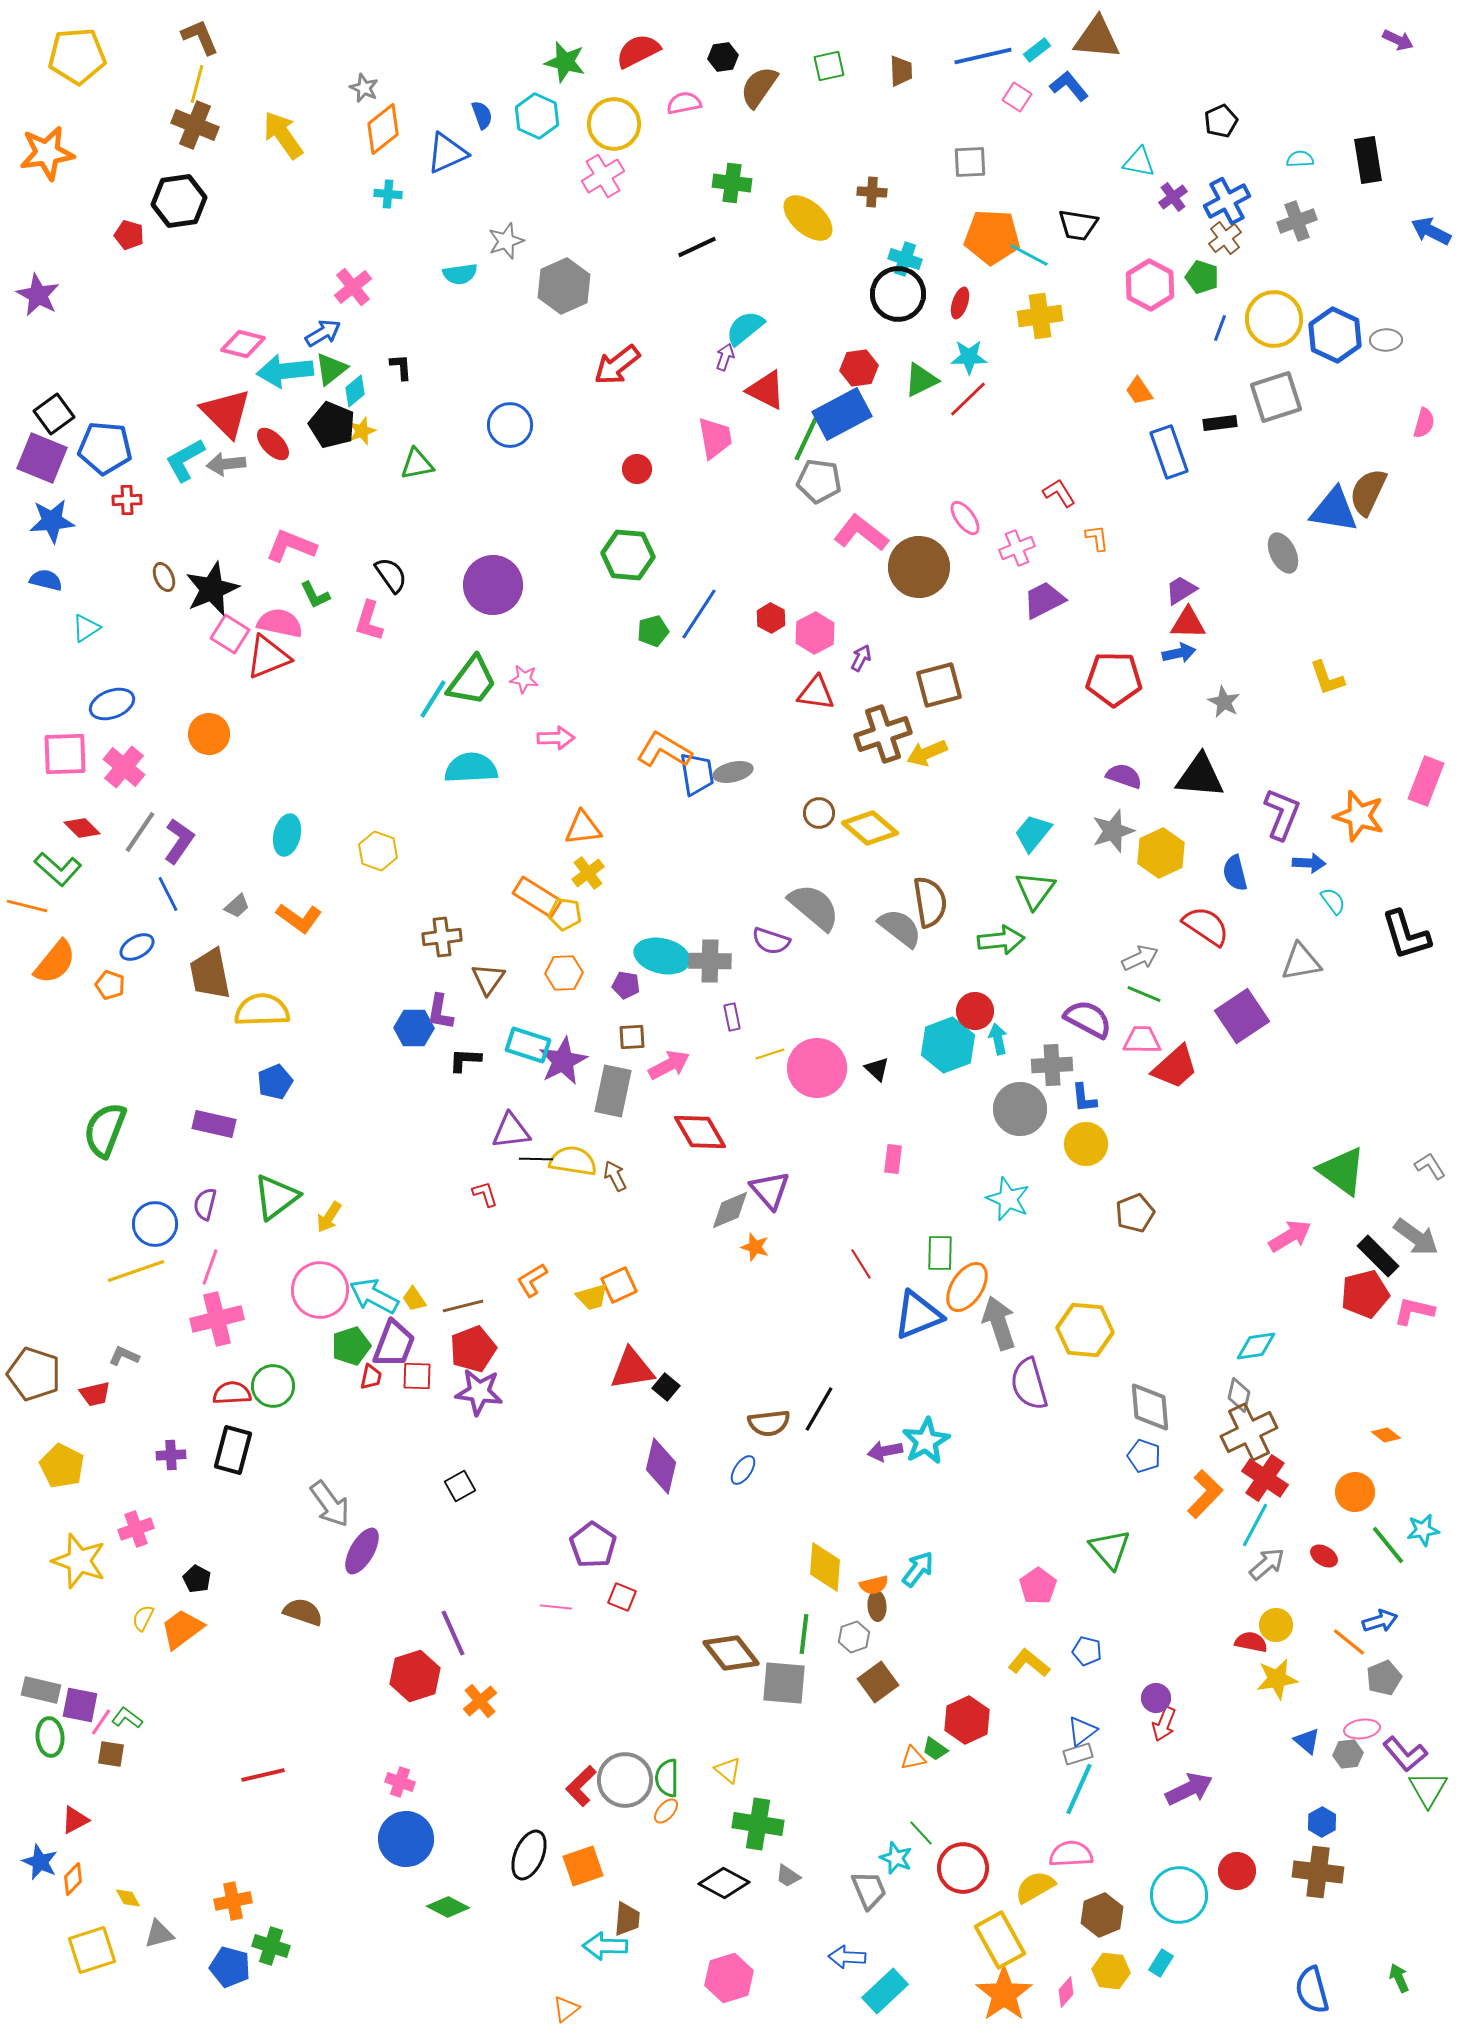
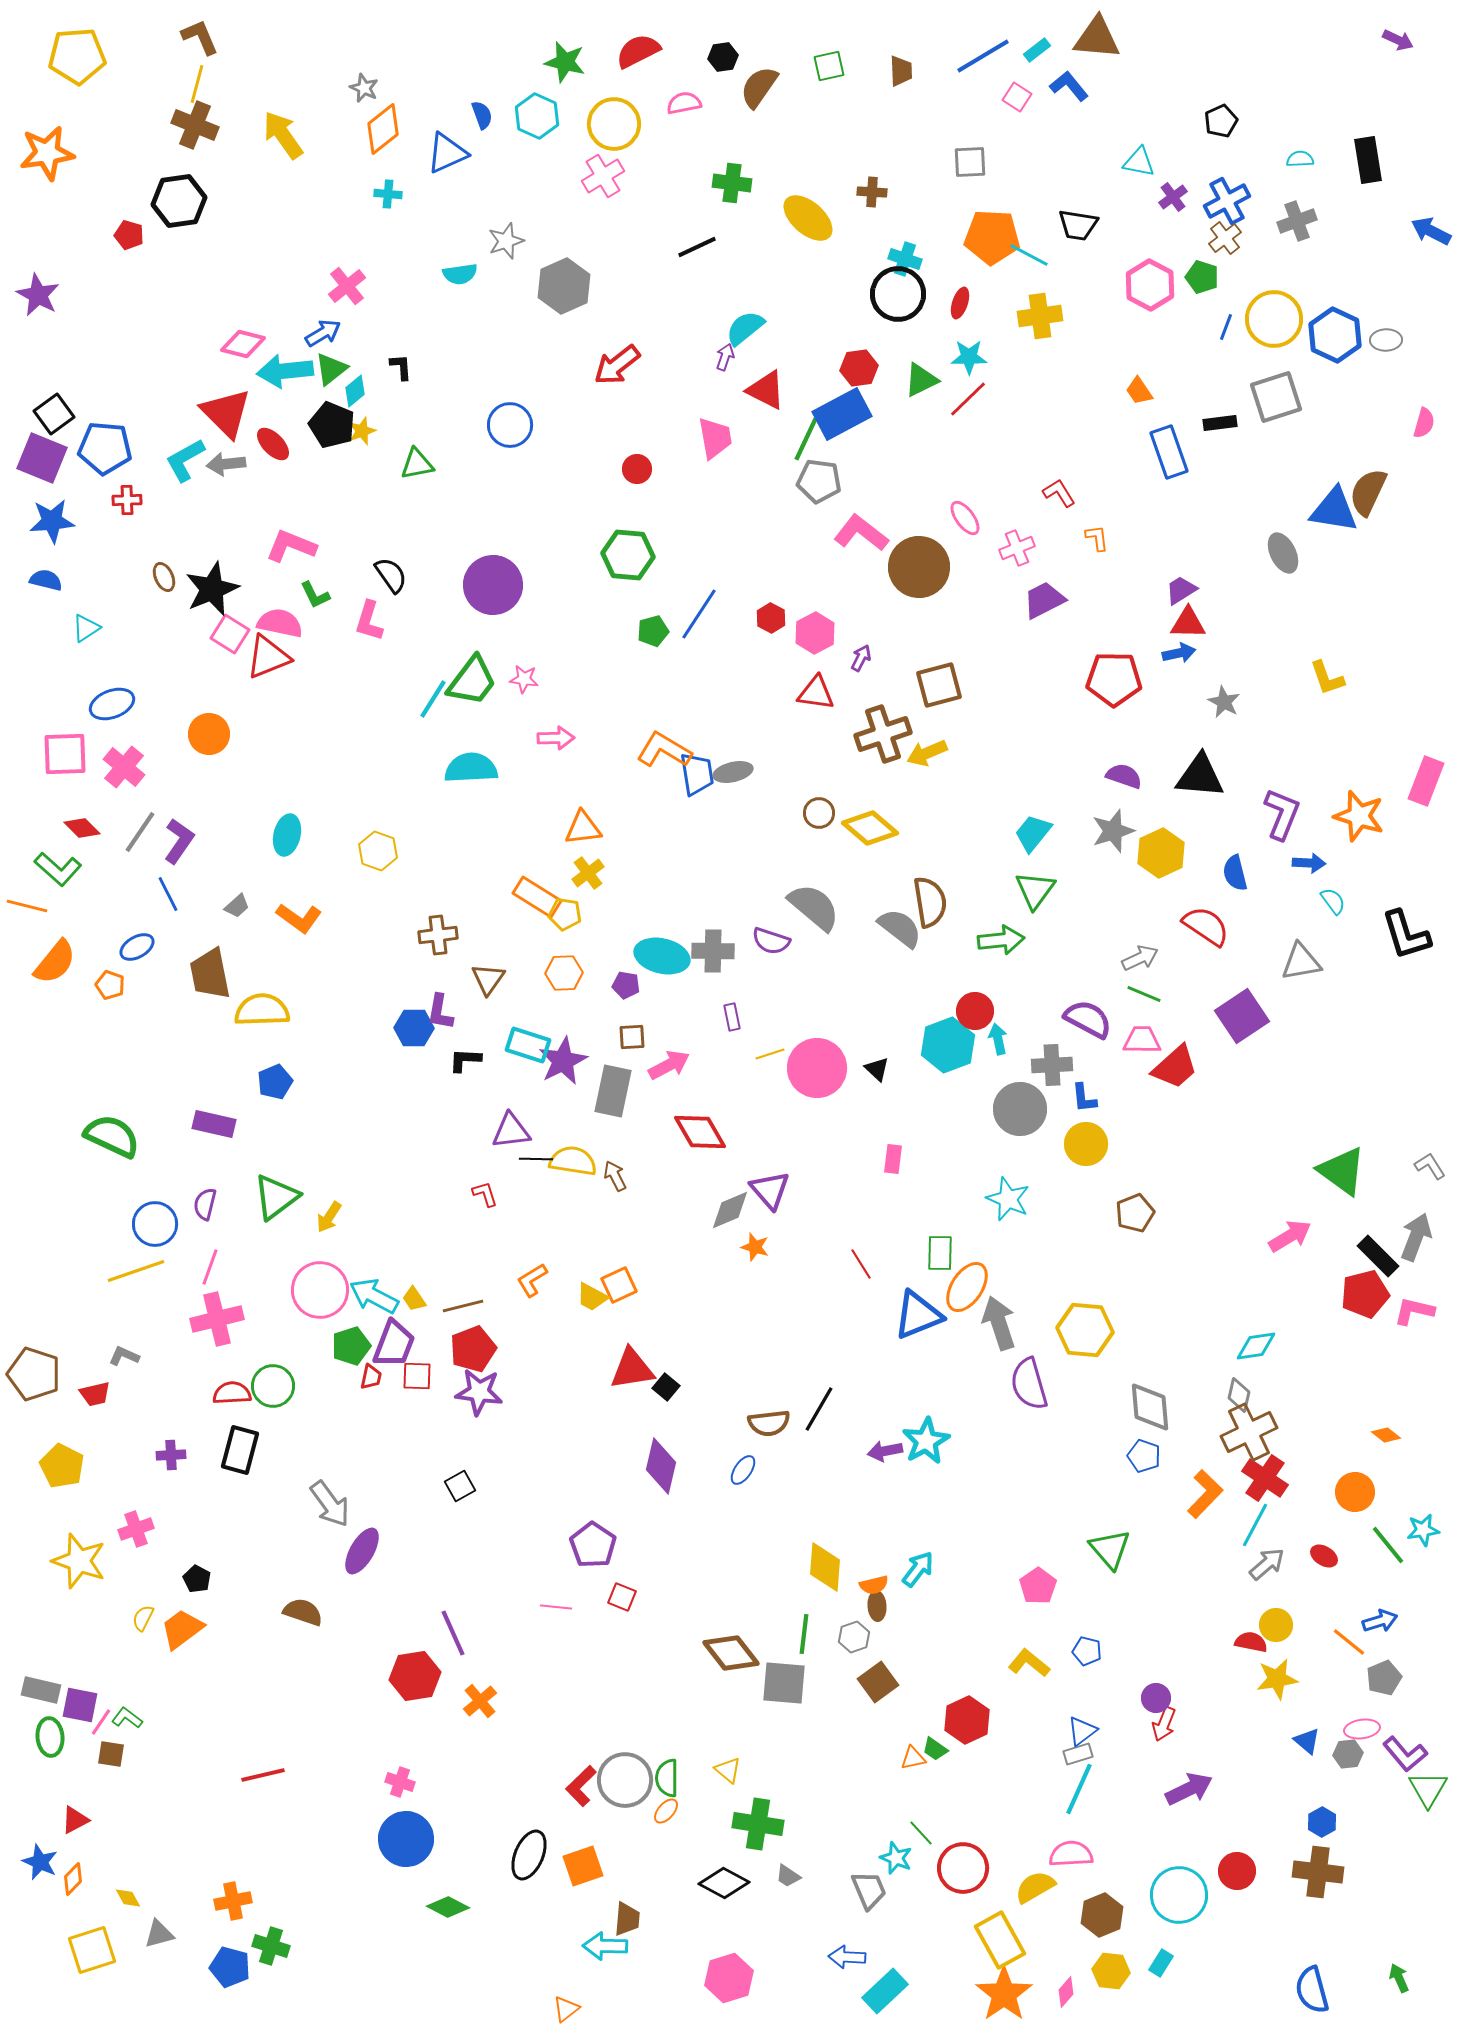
blue line at (983, 56): rotated 18 degrees counterclockwise
pink cross at (353, 287): moved 6 px left, 1 px up
blue line at (1220, 328): moved 6 px right, 1 px up
brown cross at (442, 937): moved 4 px left, 2 px up
gray cross at (710, 961): moved 3 px right, 10 px up
green semicircle at (105, 1130): moved 7 px right, 6 px down; rotated 94 degrees clockwise
gray arrow at (1416, 1237): rotated 105 degrees counterclockwise
yellow trapezoid at (592, 1297): rotated 44 degrees clockwise
black rectangle at (233, 1450): moved 7 px right
red hexagon at (415, 1676): rotated 9 degrees clockwise
